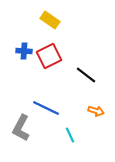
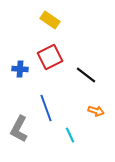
blue cross: moved 4 px left, 18 px down
red square: moved 1 px right, 1 px down
blue line: rotated 44 degrees clockwise
gray L-shape: moved 2 px left, 1 px down
